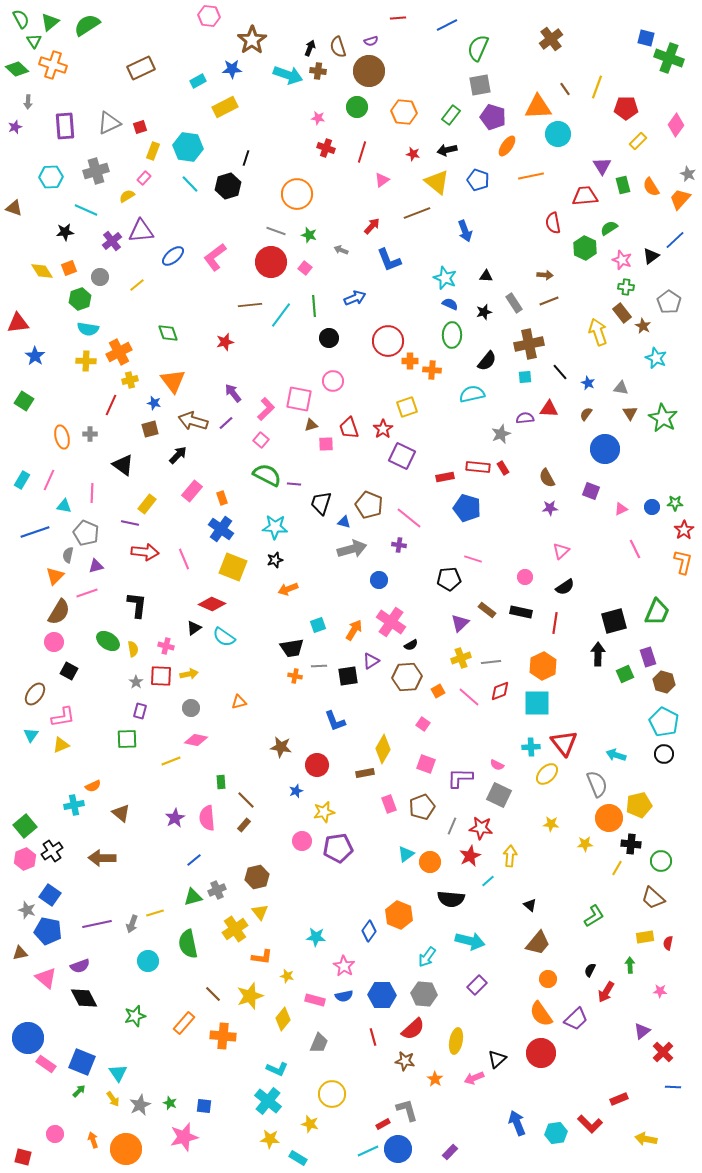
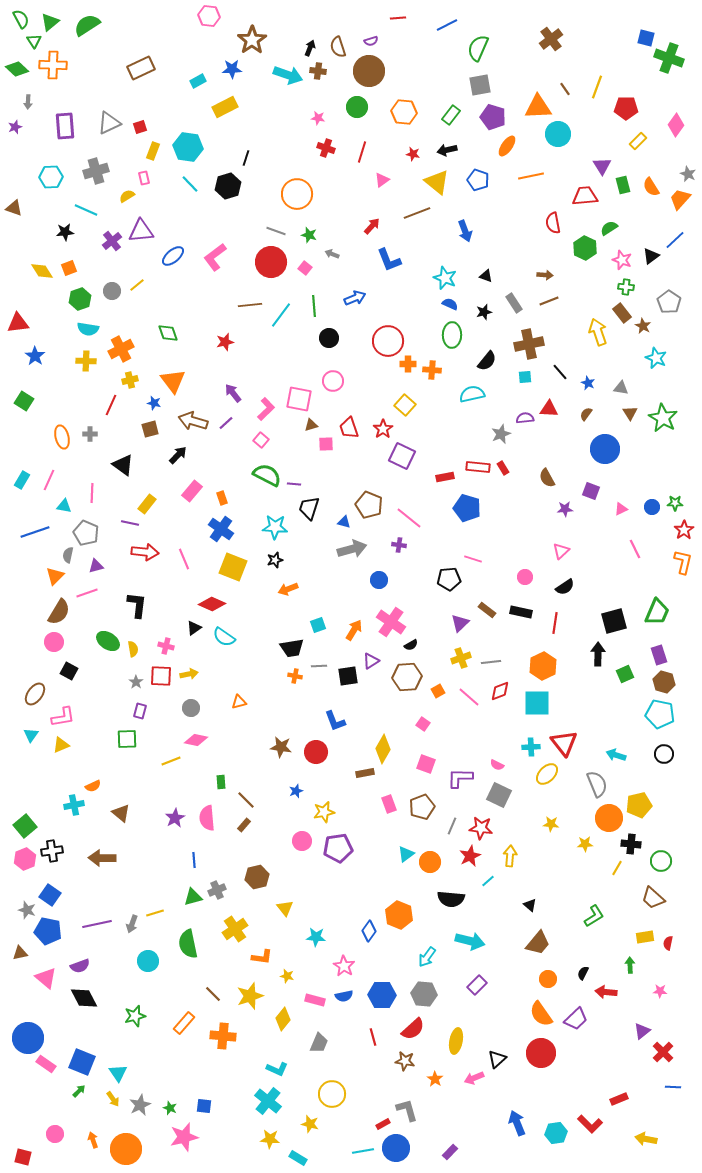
orange cross at (53, 65): rotated 16 degrees counterclockwise
pink rectangle at (144, 178): rotated 56 degrees counterclockwise
gray arrow at (341, 250): moved 9 px left, 4 px down
black triangle at (486, 276): rotated 16 degrees clockwise
gray circle at (100, 277): moved 12 px right, 14 px down
orange cross at (119, 352): moved 2 px right, 3 px up
orange cross at (410, 361): moved 2 px left, 3 px down
yellow square at (407, 407): moved 2 px left, 2 px up; rotated 30 degrees counterclockwise
black trapezoid at (321, 503): moved 12 px left, 5 px down
purple star at (550, 508): moved 15 px right, 1 px down
purple rectangle at (648, 657): moved 11 px right, 2 px up
cyan pentagon at (664, 722): moved 4 px left, 8 px up; rotated 16 degrees counterclockwise
red circle at (317, 765): moved 1 px left, 13 px up
black cross at (52, 851): rotated 25 degrees clockwise
blue line at (194, 860): rotated 56 degrees counterclockwise
yellow triangle at (260, 912): moved 25 px right, 4 px up
black semicircle at (590, 970): moved 7 px left, 3 px down
red arrow at (606, 992): rotated 65 degrees clockwise
green star at (170, 1103): moved 5 px down
blue circle at (398, 1149): moved 2 px left, 1 px up
cyan line at (368, 1151): moved 5 px left; rotated 15 degrees clockwise
